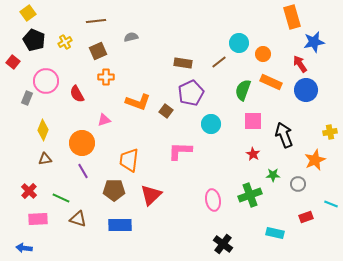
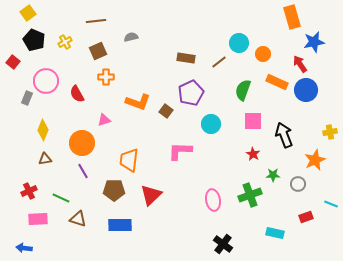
brown rectangle at (183, 63): moved 3 px right, 5 px up
orange rectangle at (271, 82): moved 6 px right
red cross at (29, 191): rotated 21 degrees clockwise
